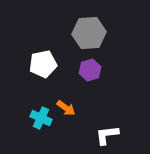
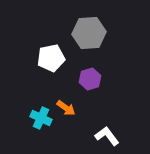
white pentagon: moved 8 px right, 6 px up
purple hexagon: moved 9 px down
white L-shape: moved 1 px down; rotated 60 degrees clockwise
